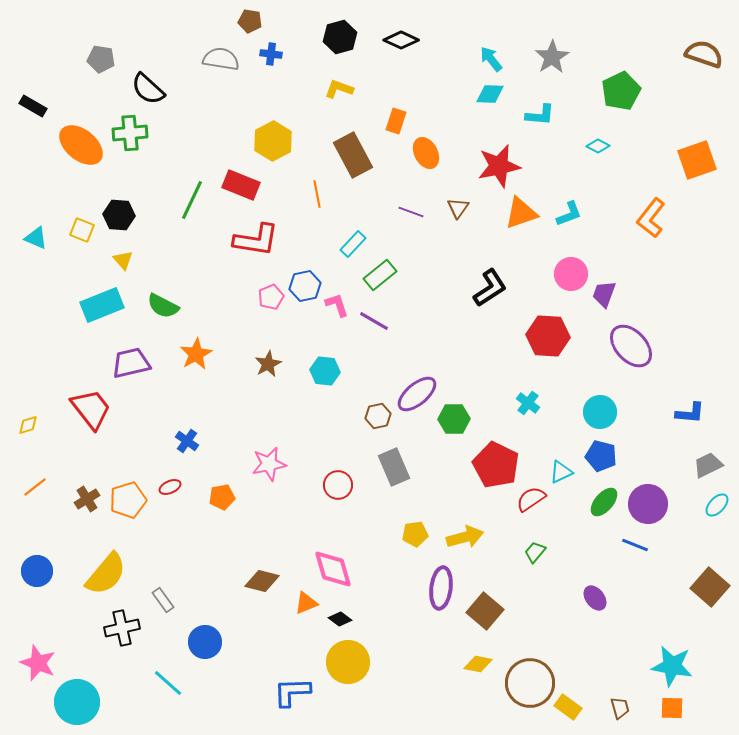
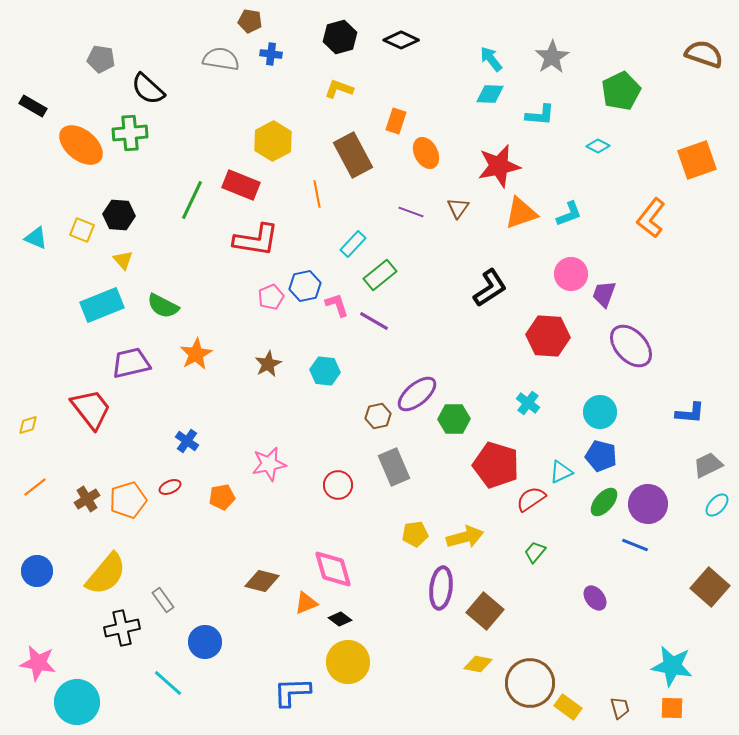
red pentagon at (496, 465): rotated 9 degrees counterclockwise
pink star at (38, 663): rotated 12 degrees counterclockwise
